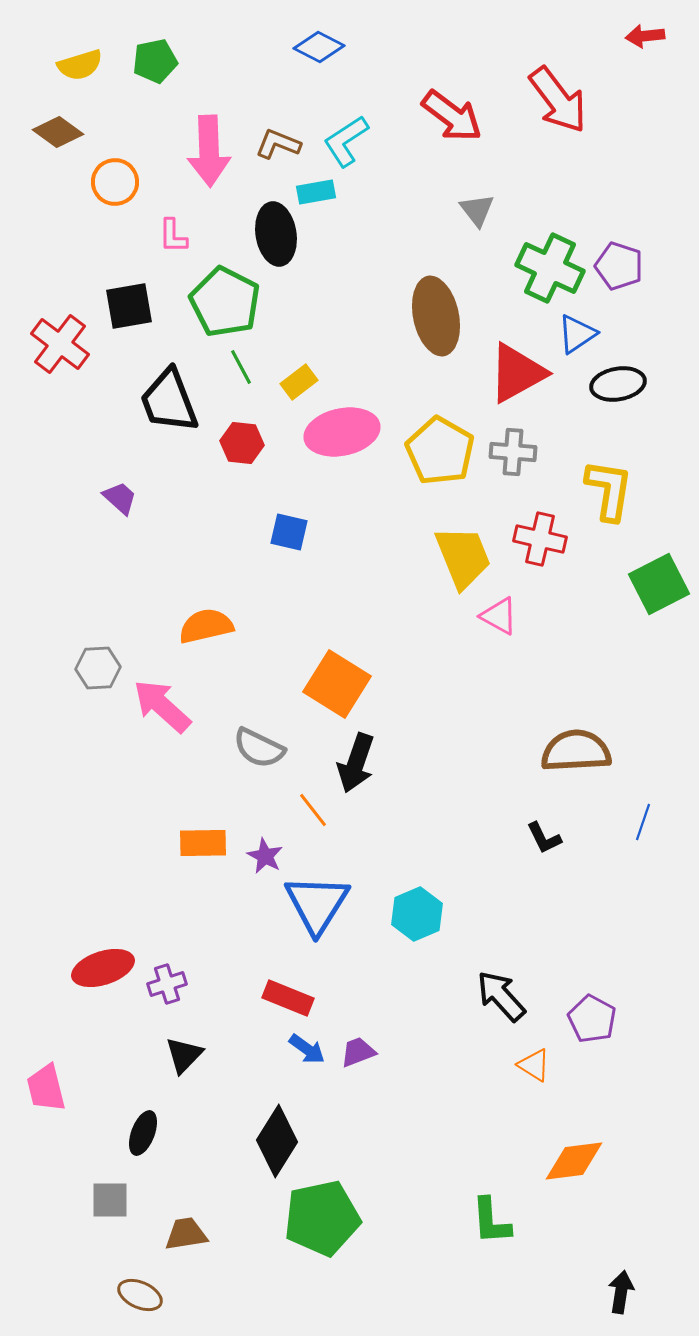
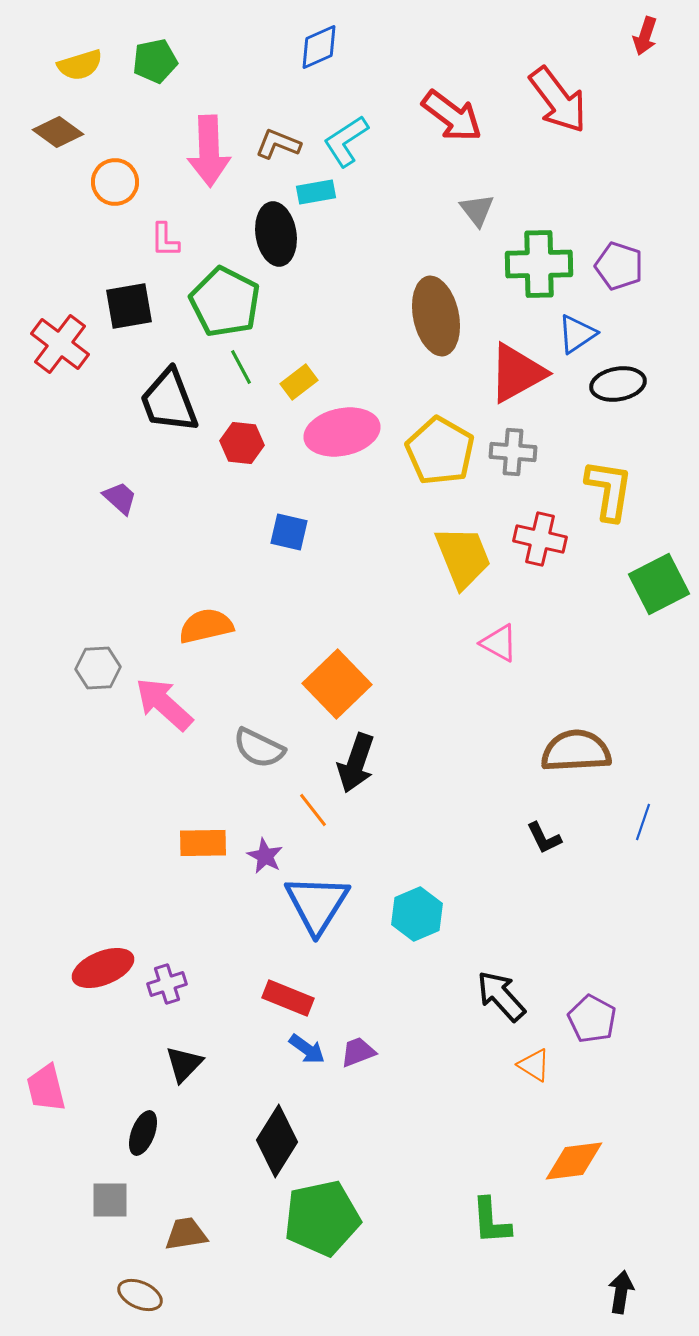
red arrow at (645, 36): rotated 66 degrees counterclockwise
blue diamond at (319, 47): rotated 51 degrees counterclockwise
pink L-shape at (173, 236): moved 8 px left, 4 px down
green cross at (550, 268): moved 11 px left, 4 px up; rotated 26 degrees counterclockwise
pink triangle at (499, 616): moved 27 px down
orange square at (337, 684): rotated 14 degrees clockwise
pink arrow at (162, 706): moved 2 px right, 2 px up
red ellipse at (103, 968): rotated 4 degrees counterclockwise
black triangle at (184, 1055): moved 9 px down
